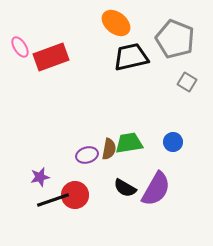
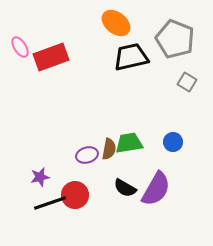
black line: moved 3 px left, 3 px down
